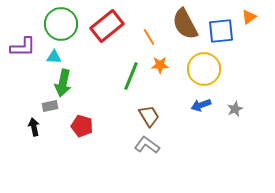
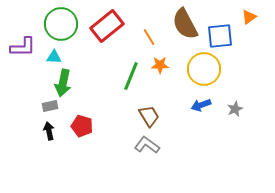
blue square: moved 1 px left, 5 px down
black arrow: moved 15 px right, 4 px down
